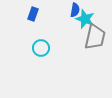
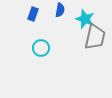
blue semicircle: moved 15 px left
